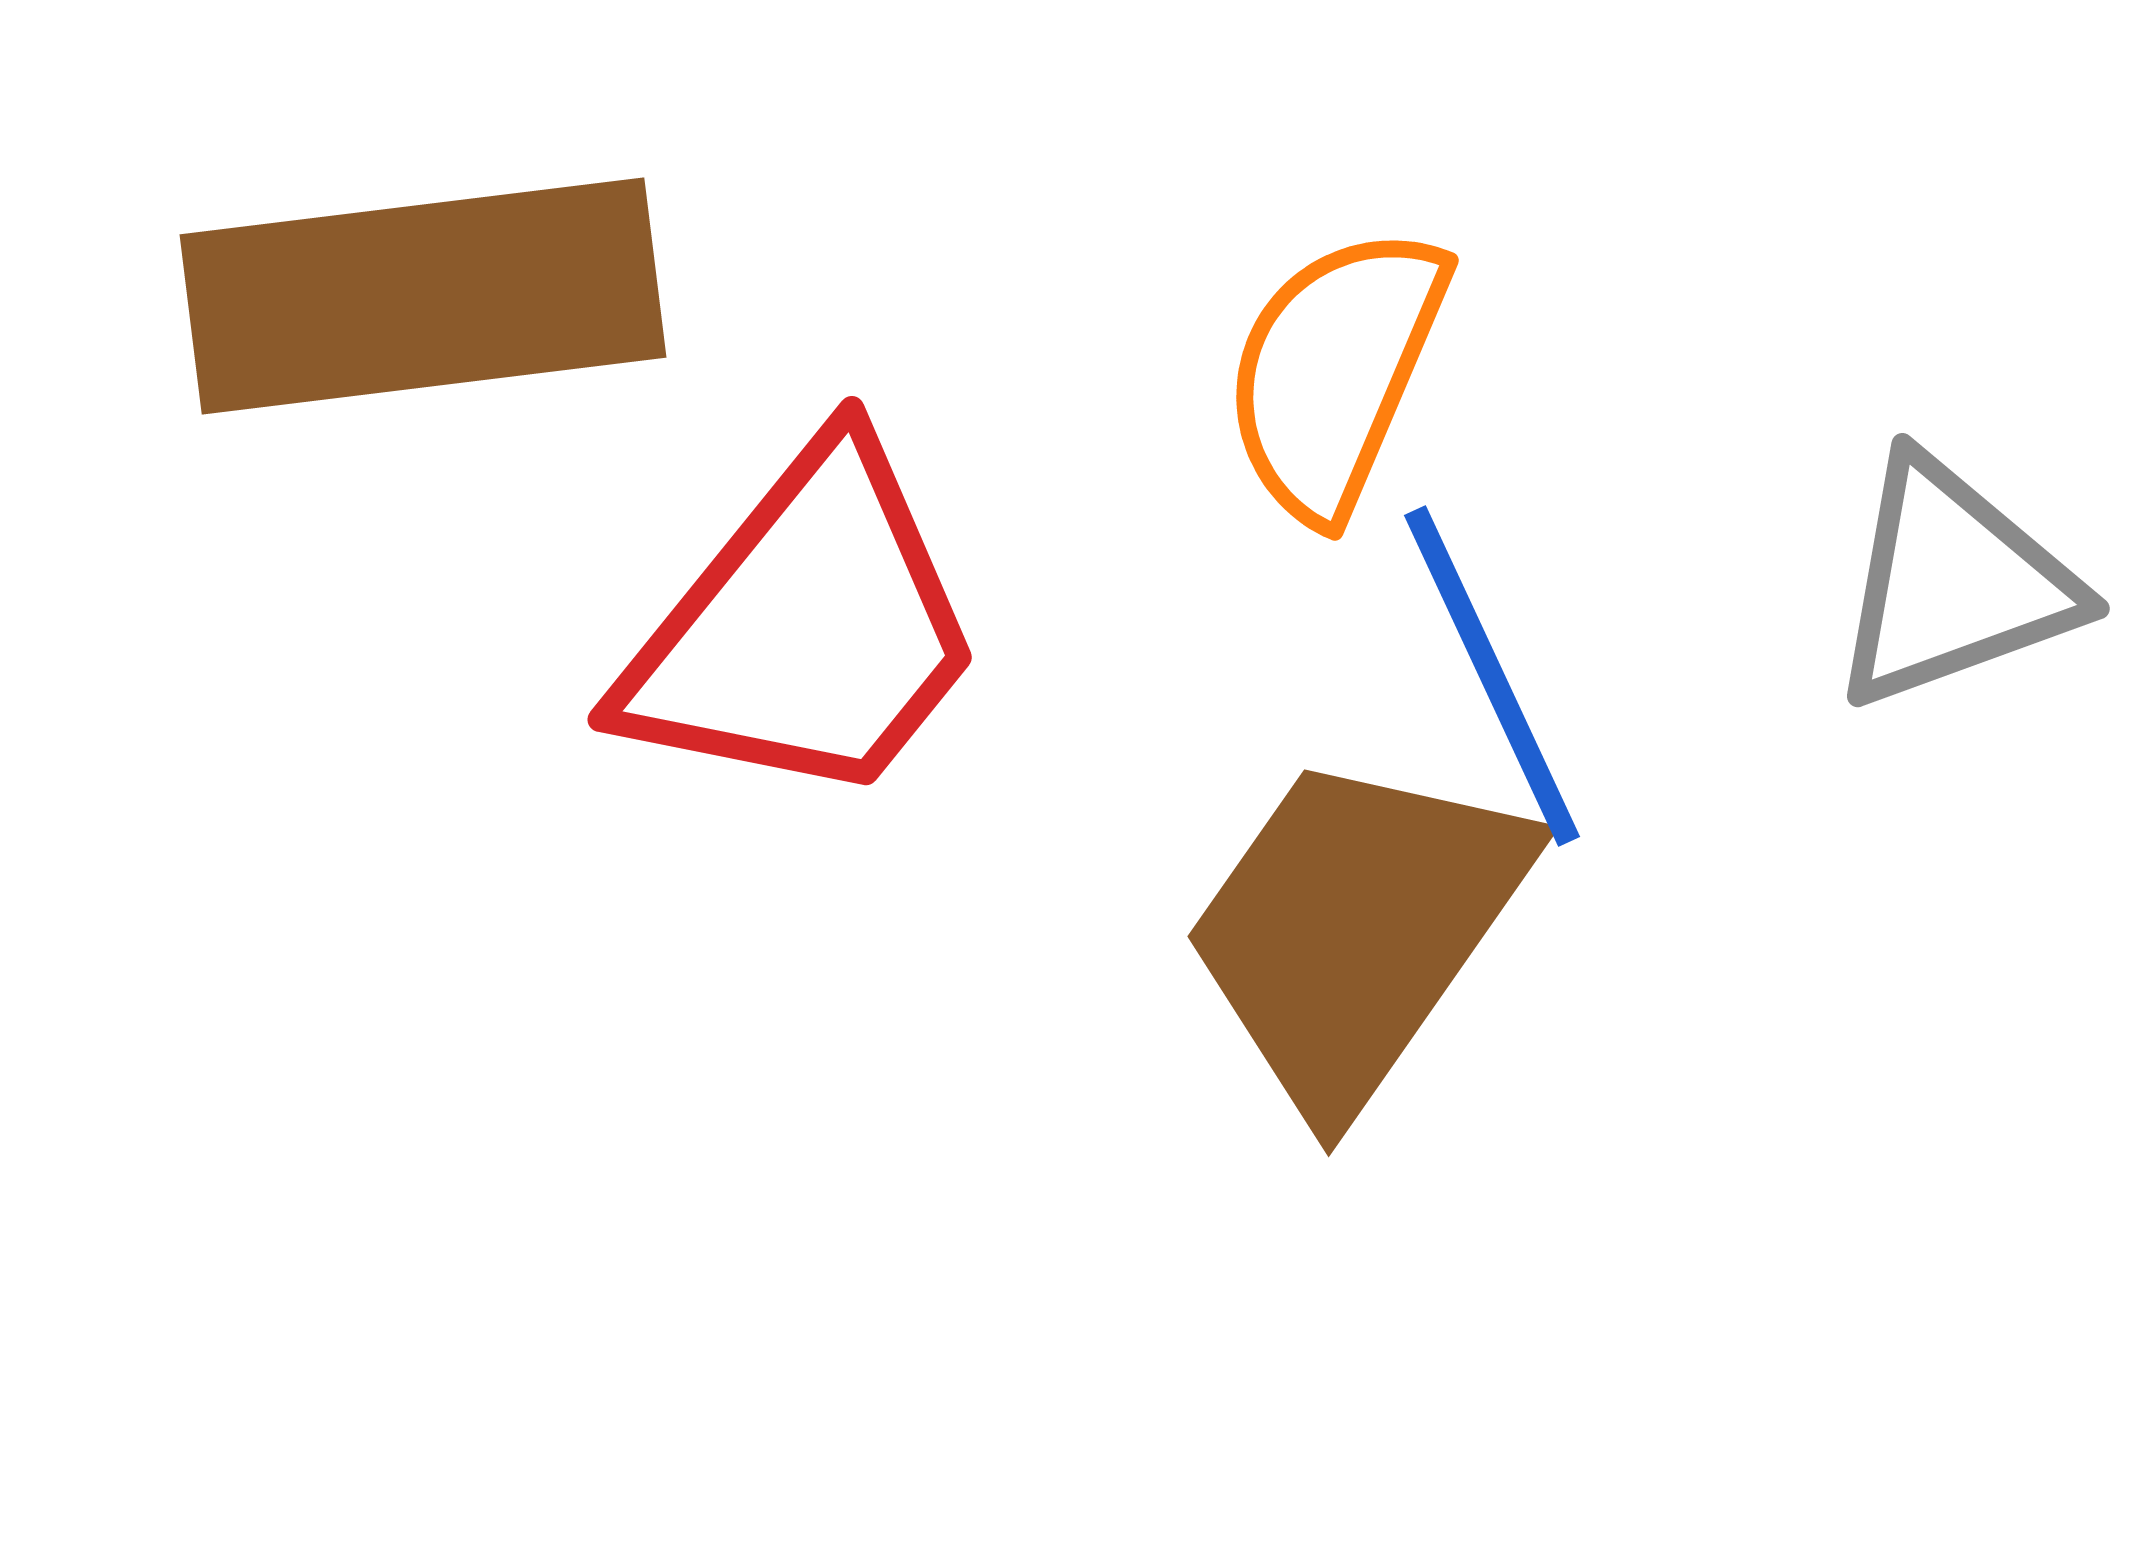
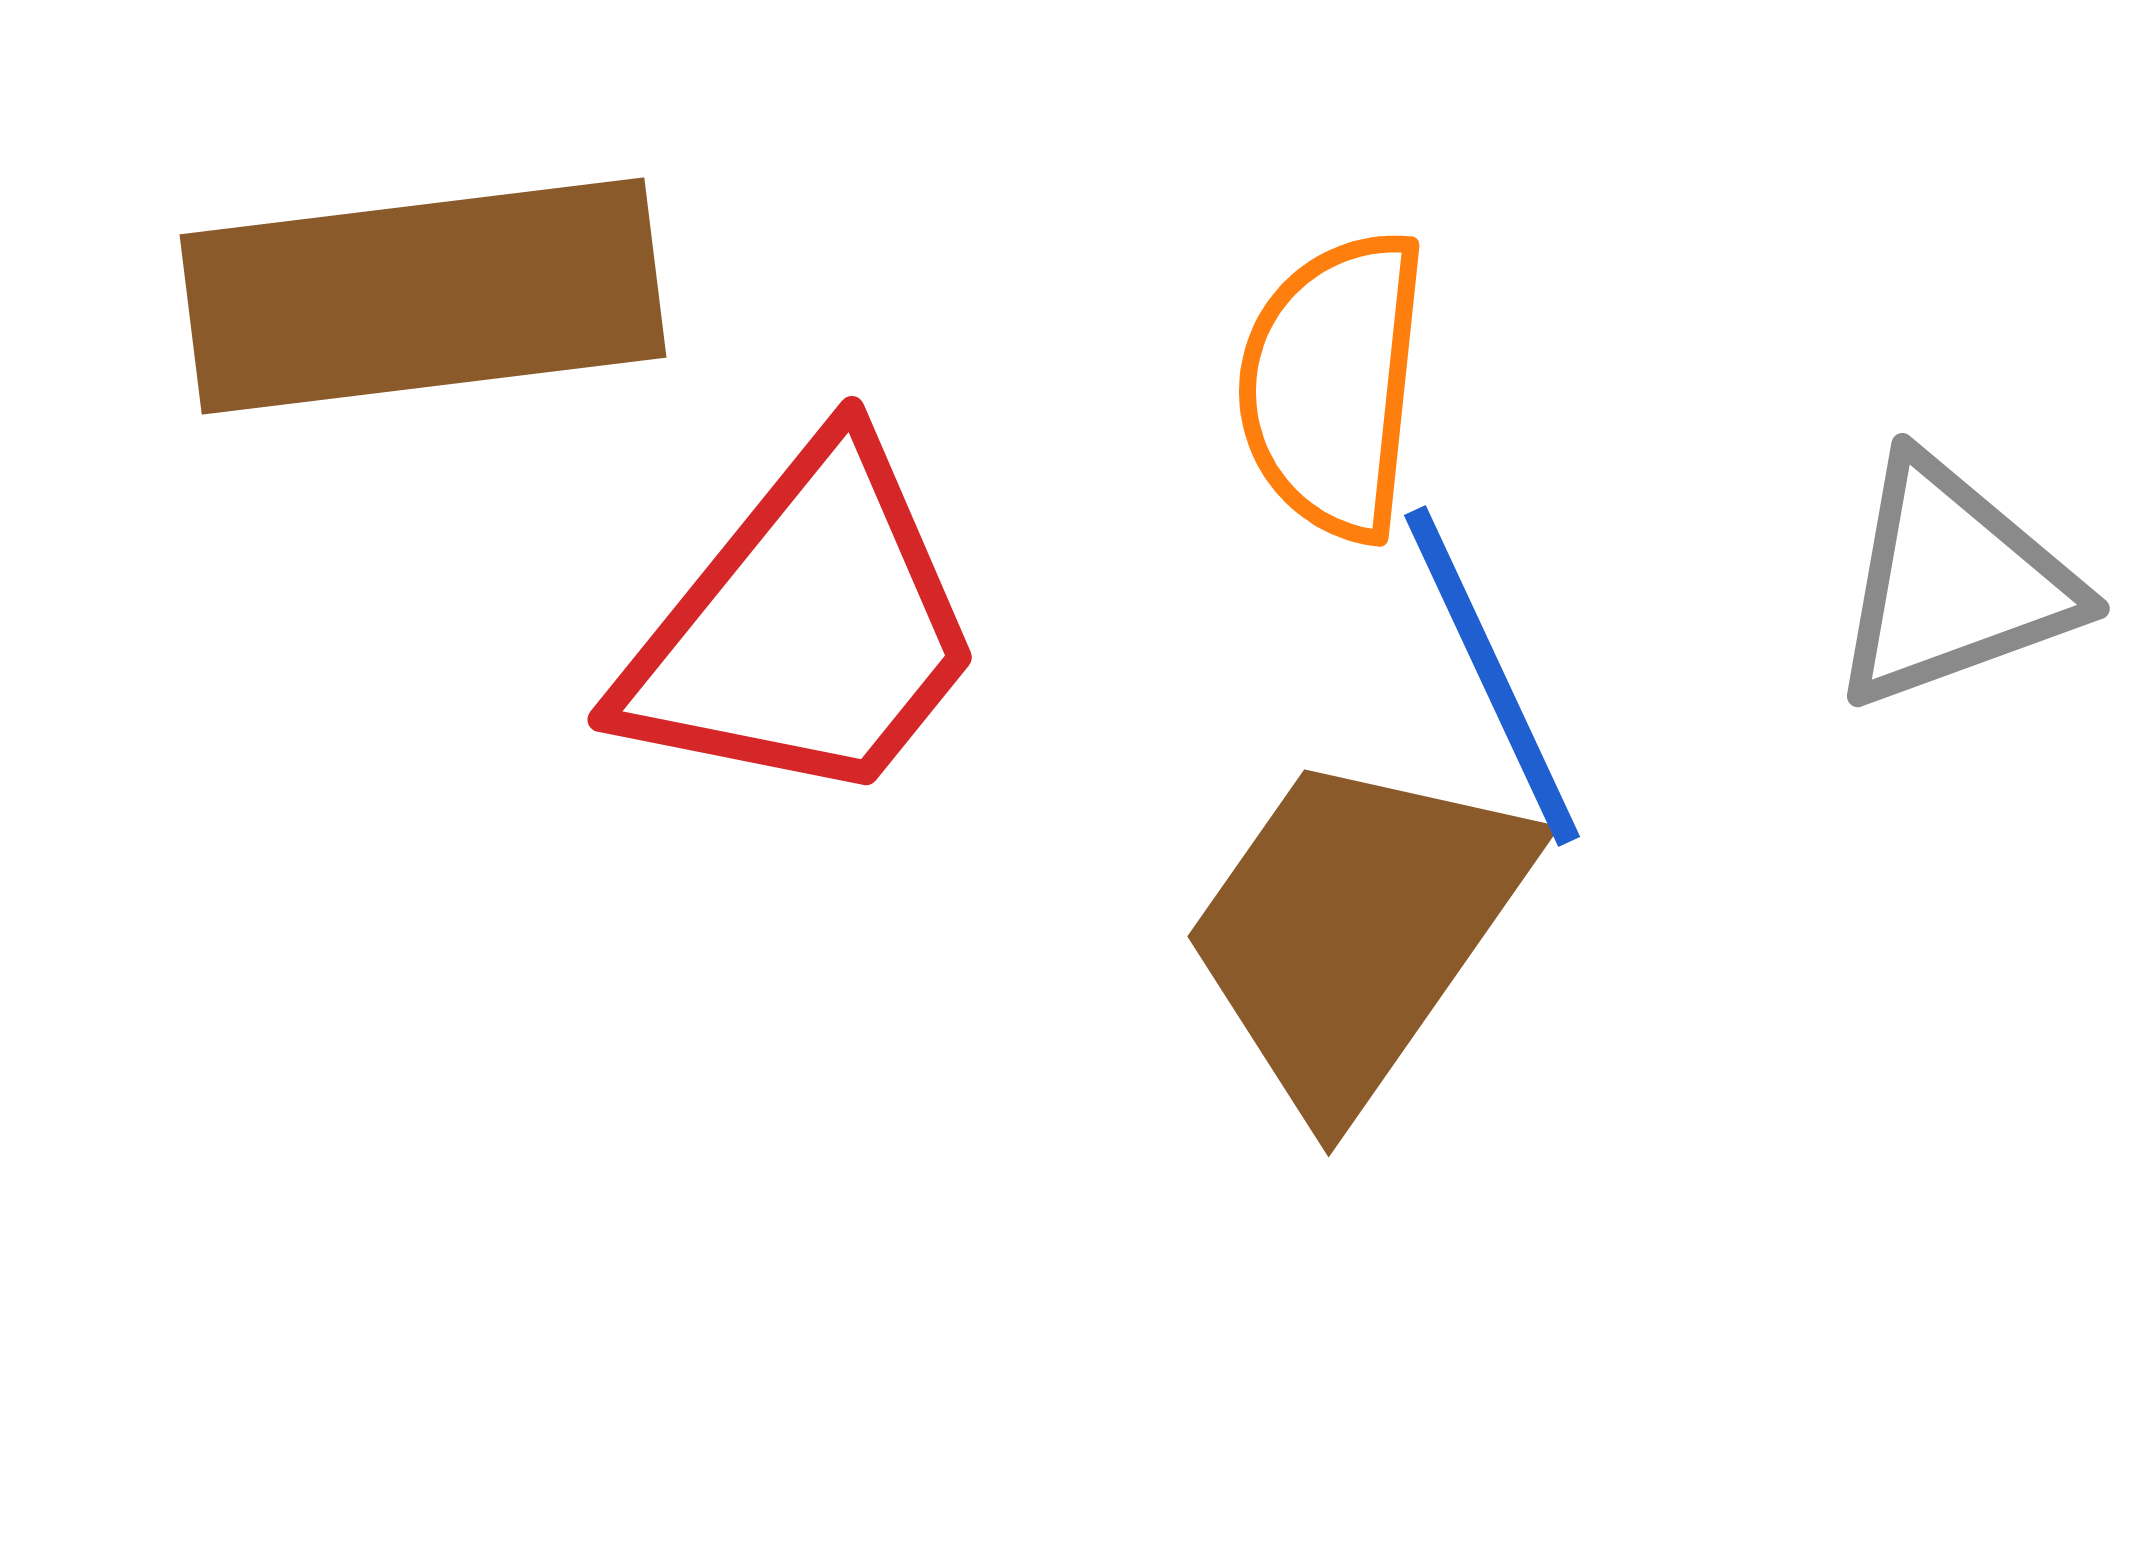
orange semicircle: moved 2 px left, 13 px down; rotated 17 degrees counterclockwise
